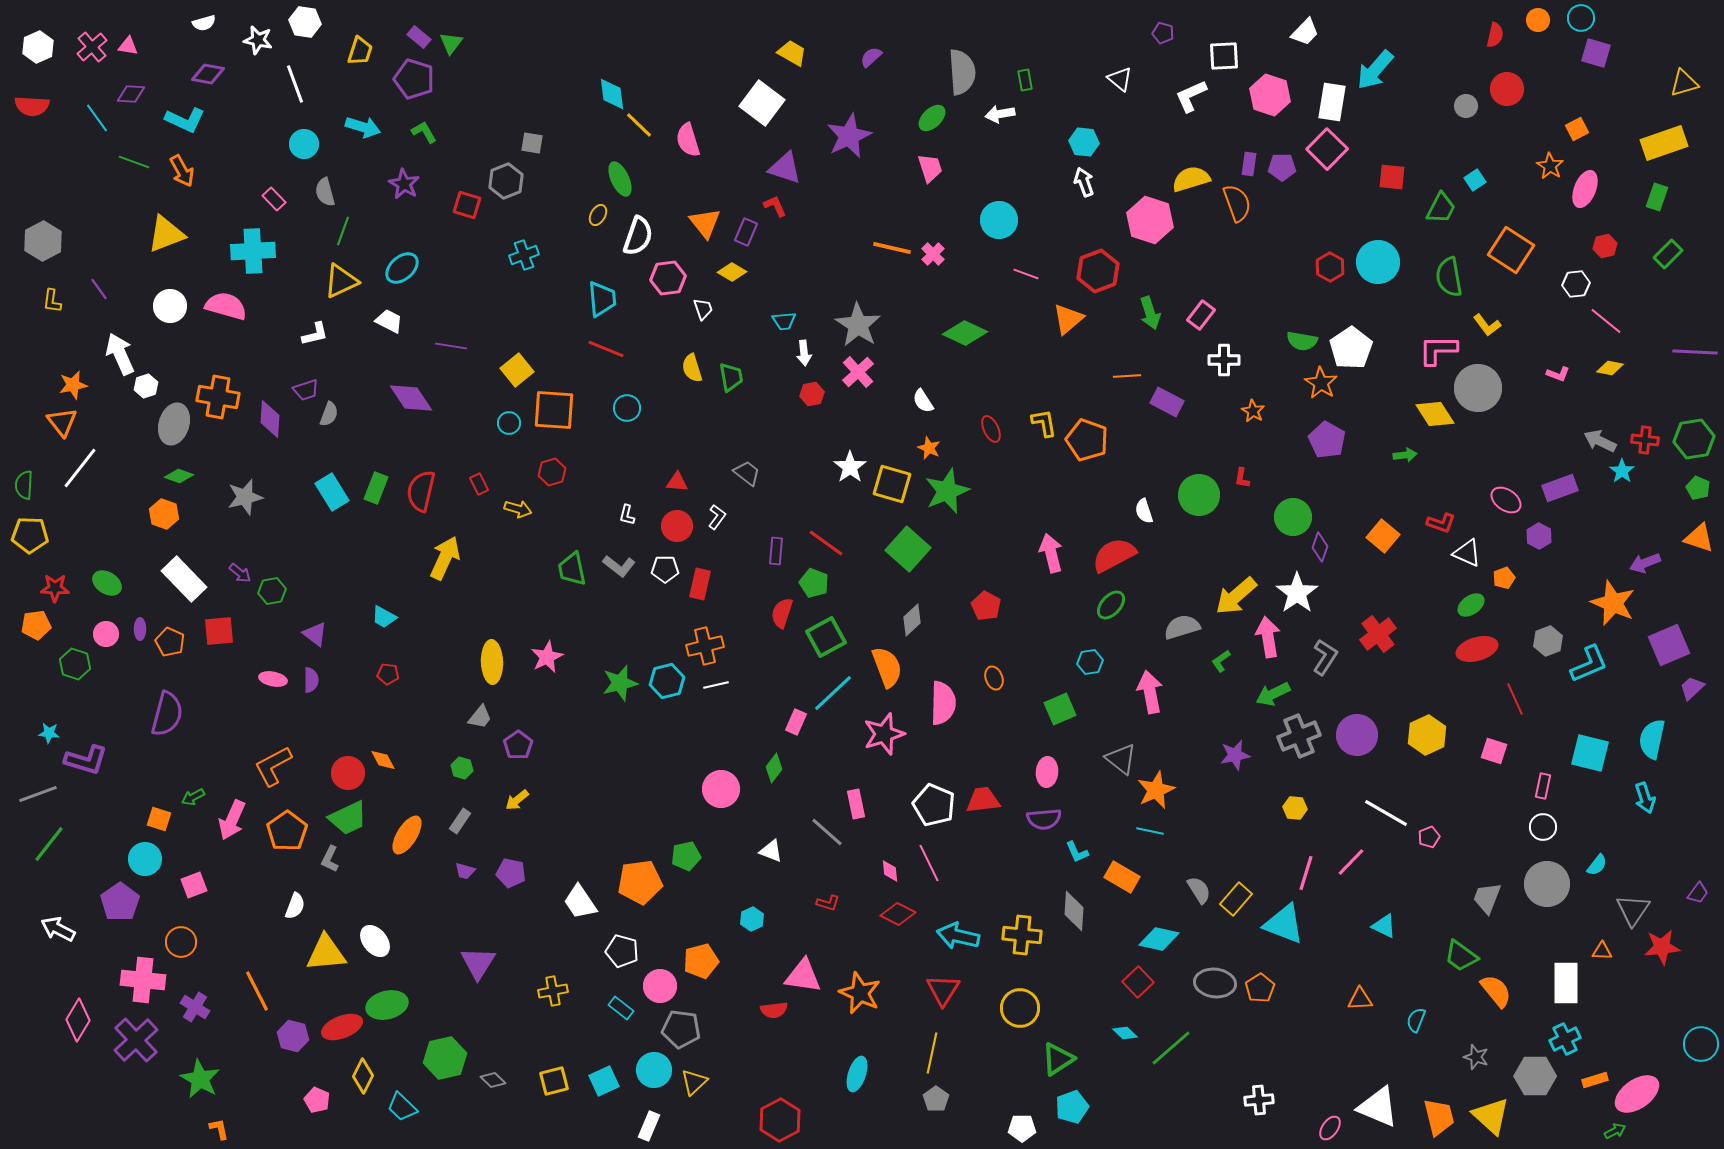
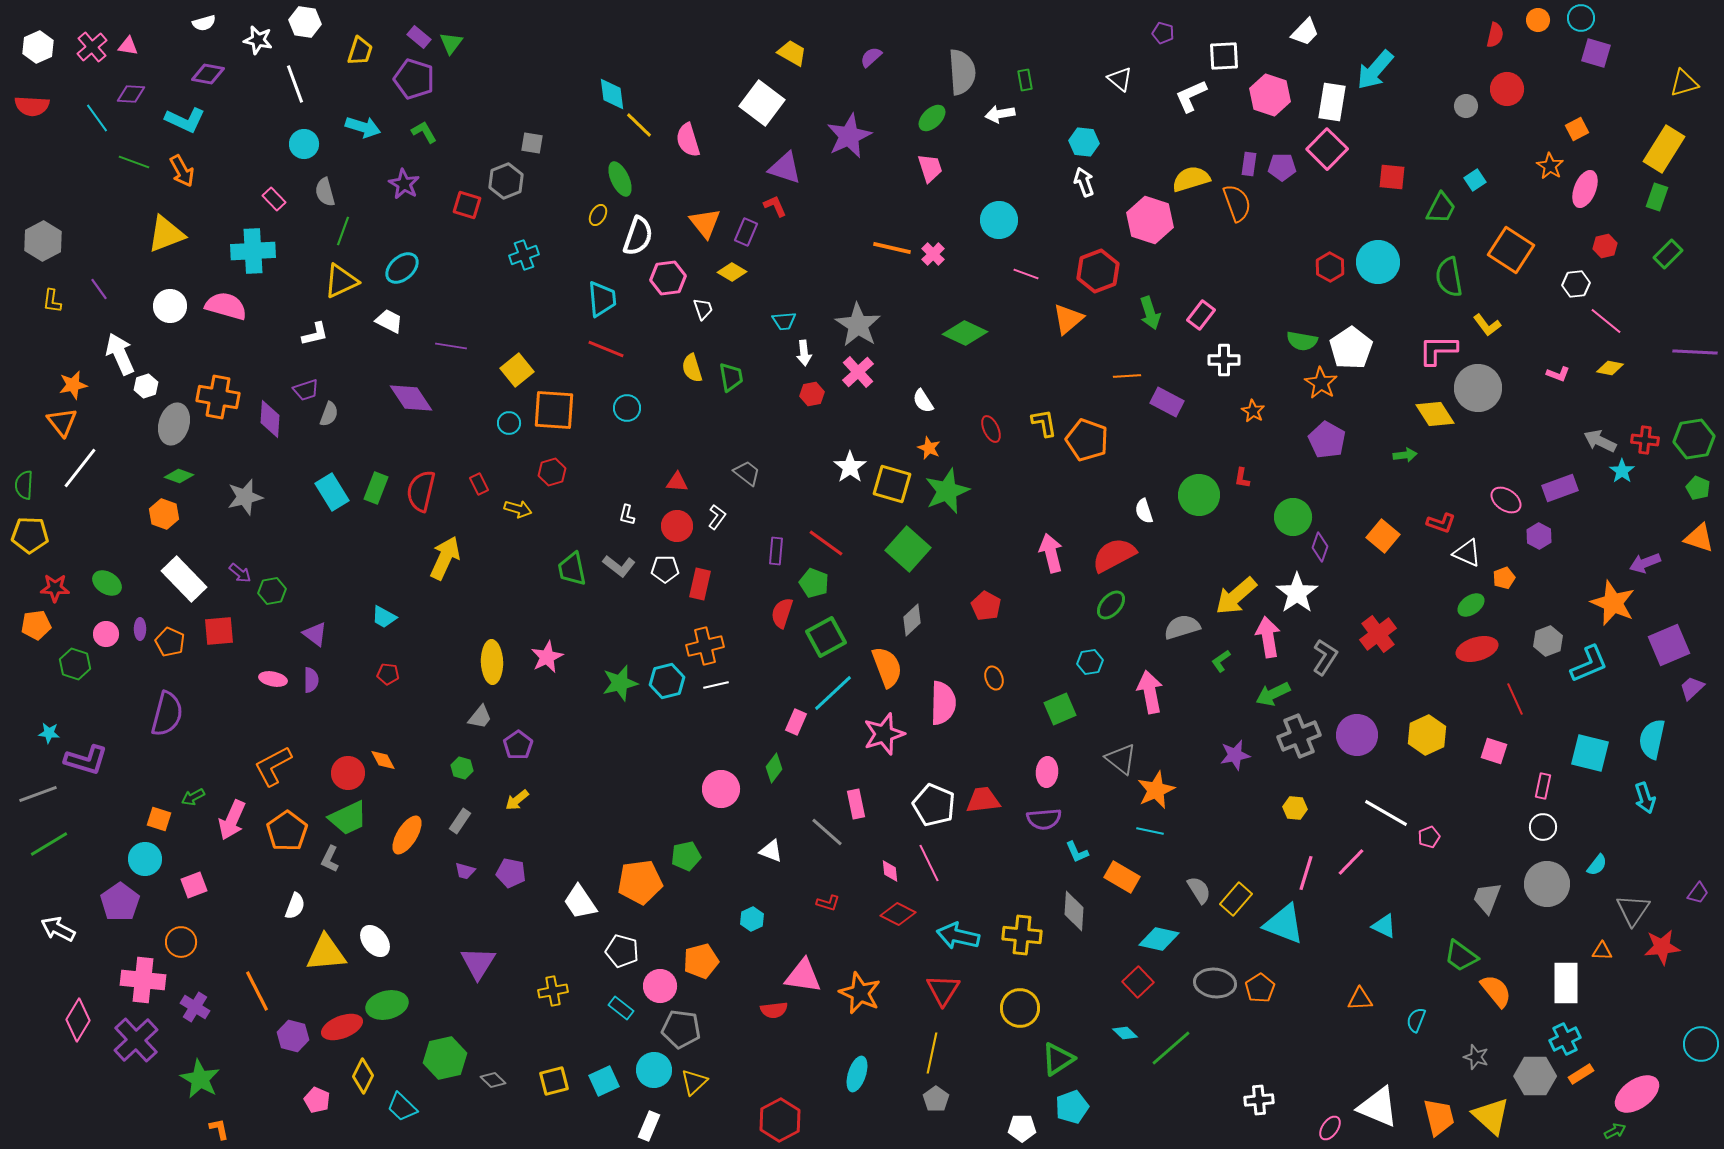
yellow rectangle at (1664, 143): moved 6 px down; rotated 39 degrees counterclockwise
green line at (49, 844): rotated 21 degrees clockwise
orange rectangle at (1595, 1080): moved 14 px left, 6 px up; rotated 15 degrees counterclockwise
